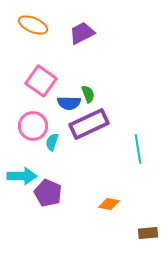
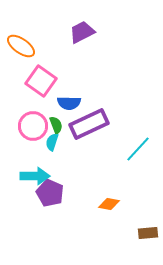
orange ellipse: moved 12 px left, 21 px down; rotated 12 degrees clockwise
purple trapezoid: moved 1 px up
green semicircle: moved 32 px left, 31 px down
cyan line: rotated 52 degrees clockwise
cyan arrow: moved 13 px right
purple pentagon: moved 2 px right
